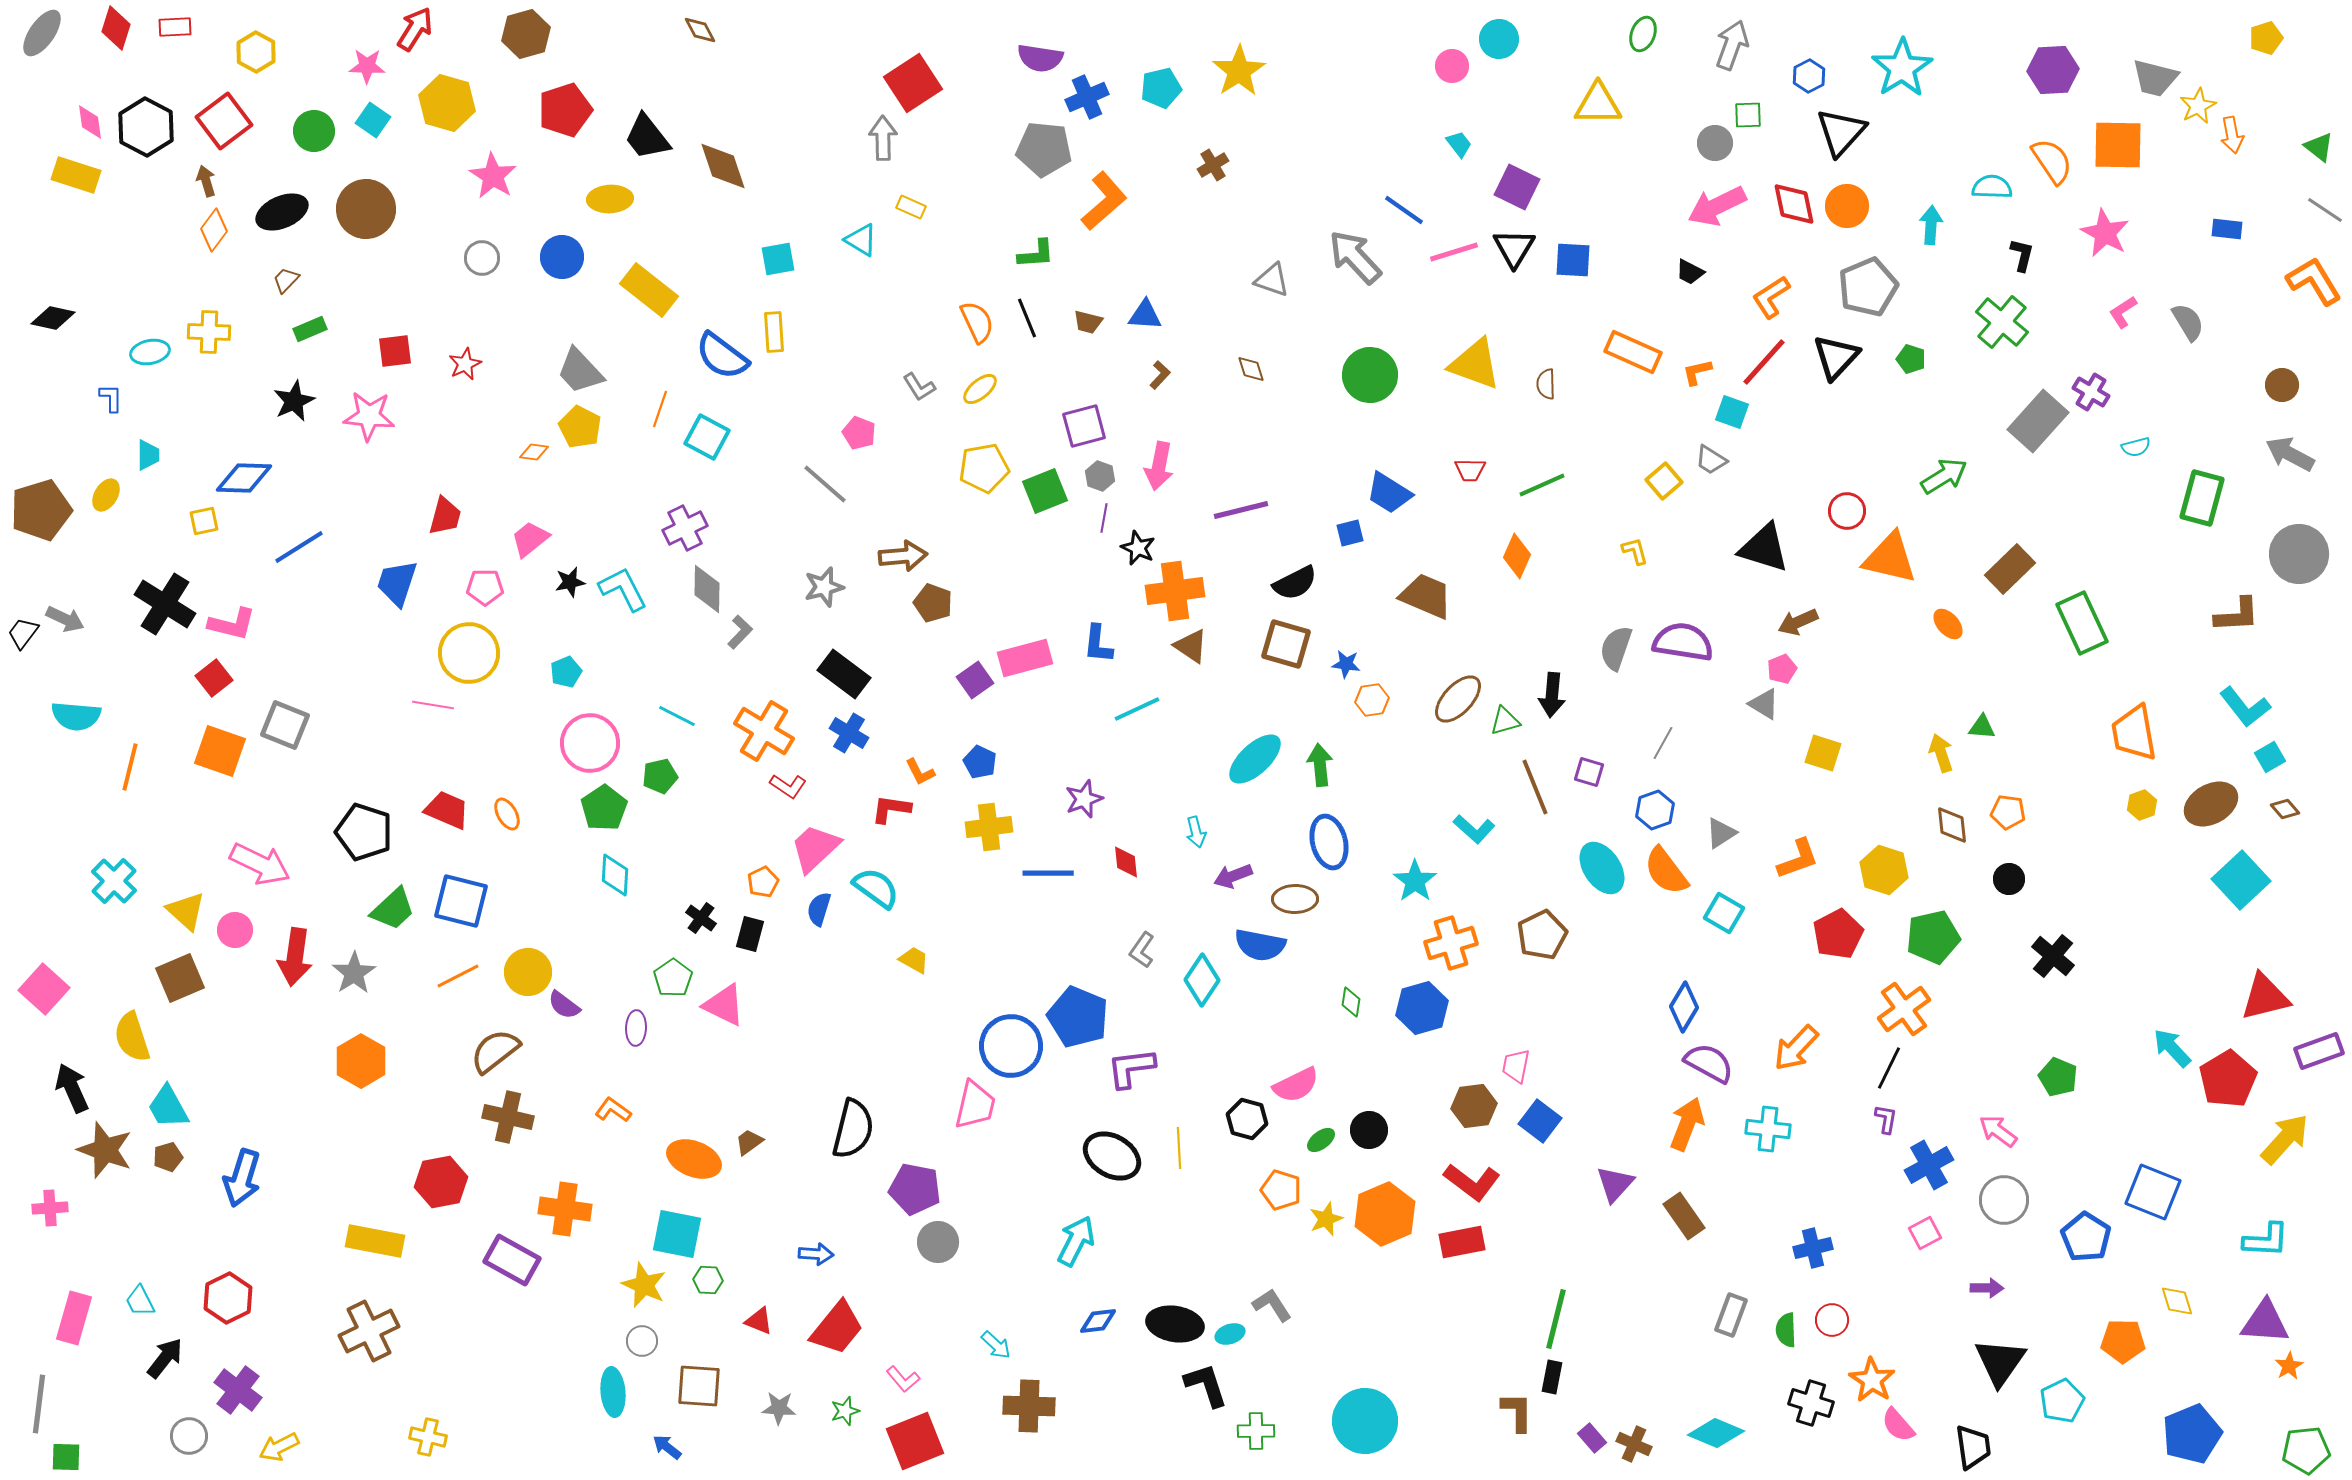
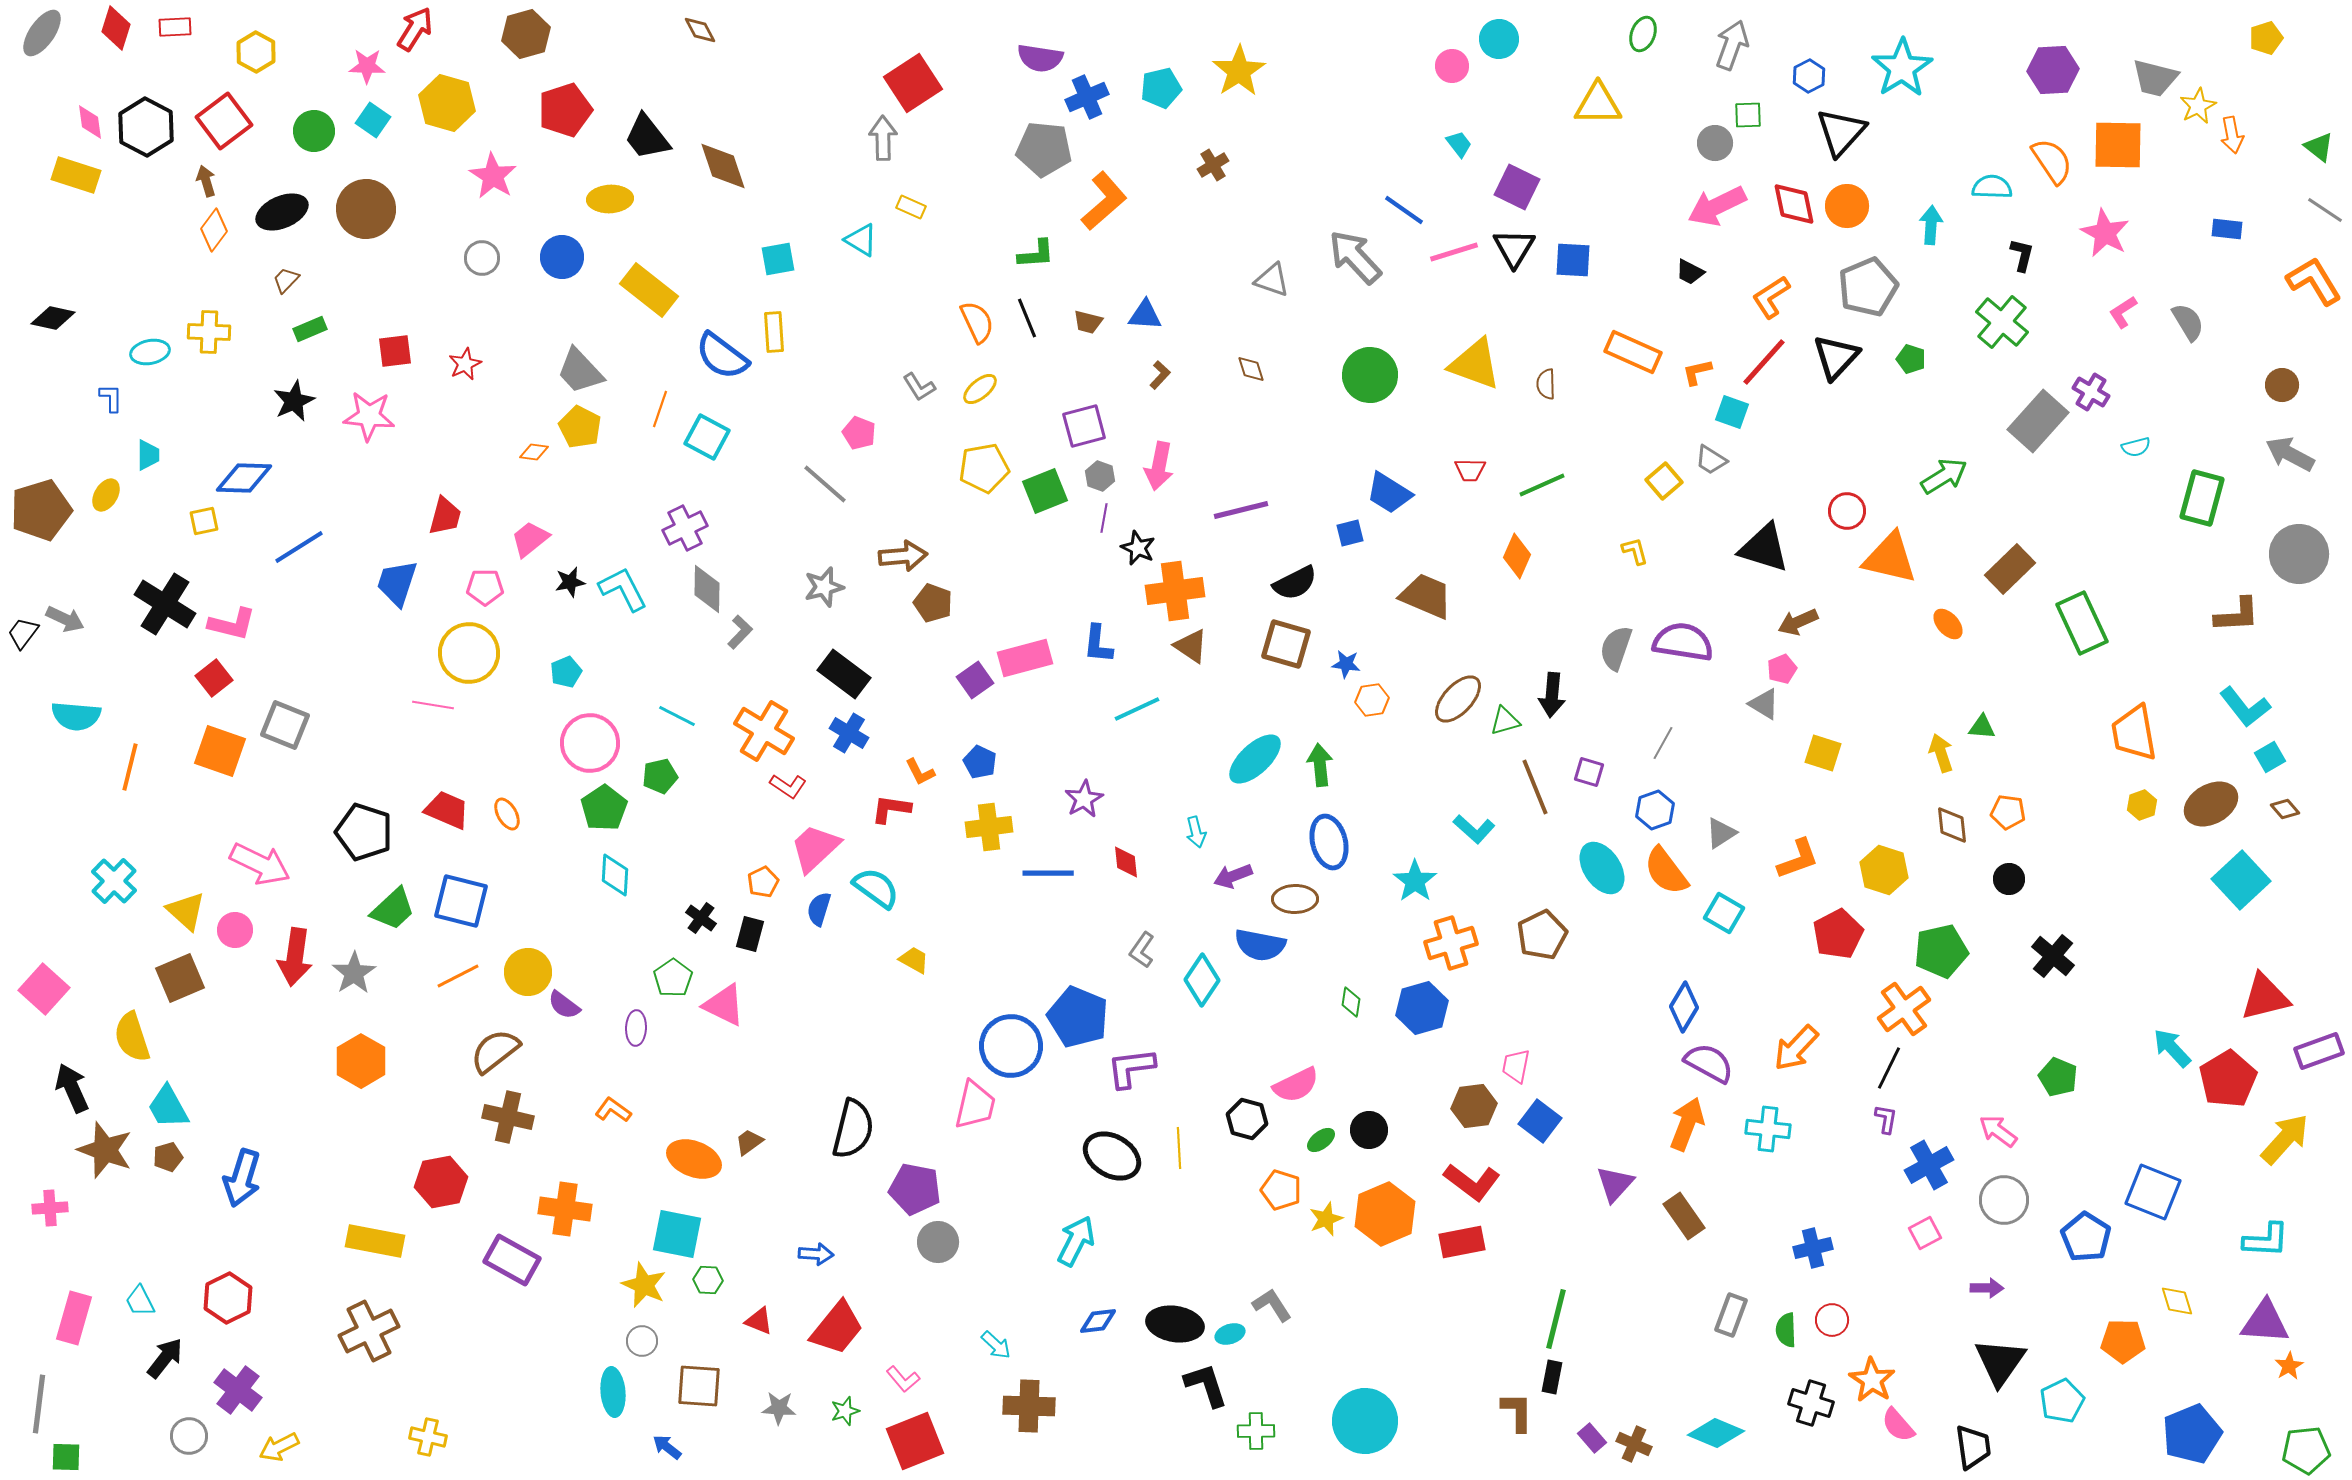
purple star at (1084, 799): rotated 9 degrees counterclockwise
green pentagon at (1933, 937): moved 8 px right, 14 px down
